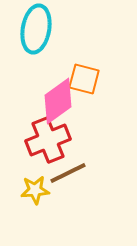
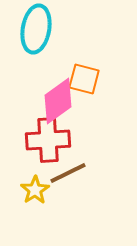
red cross: rotated 18 degrees clockwise
yellow star: rotated 28 degrees counterclockwise
